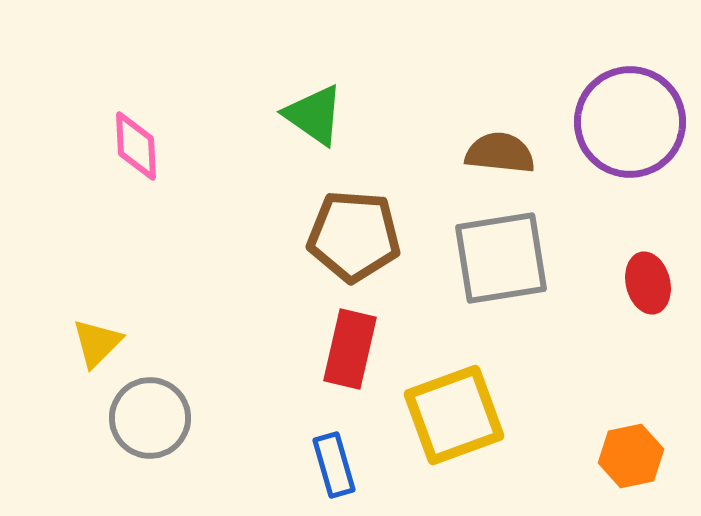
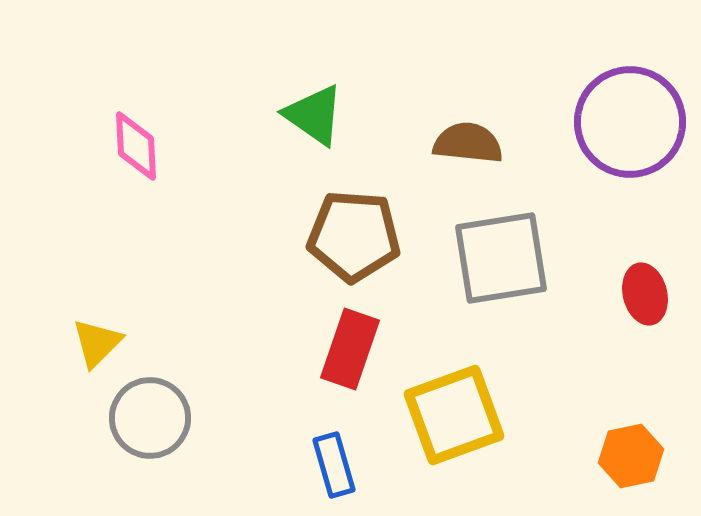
brown semicircle: moved 32 px left, 10 px up
red ellipse: moved 3 px left, 11 px down
red rectangle: rotated 6 degrees clockwise
